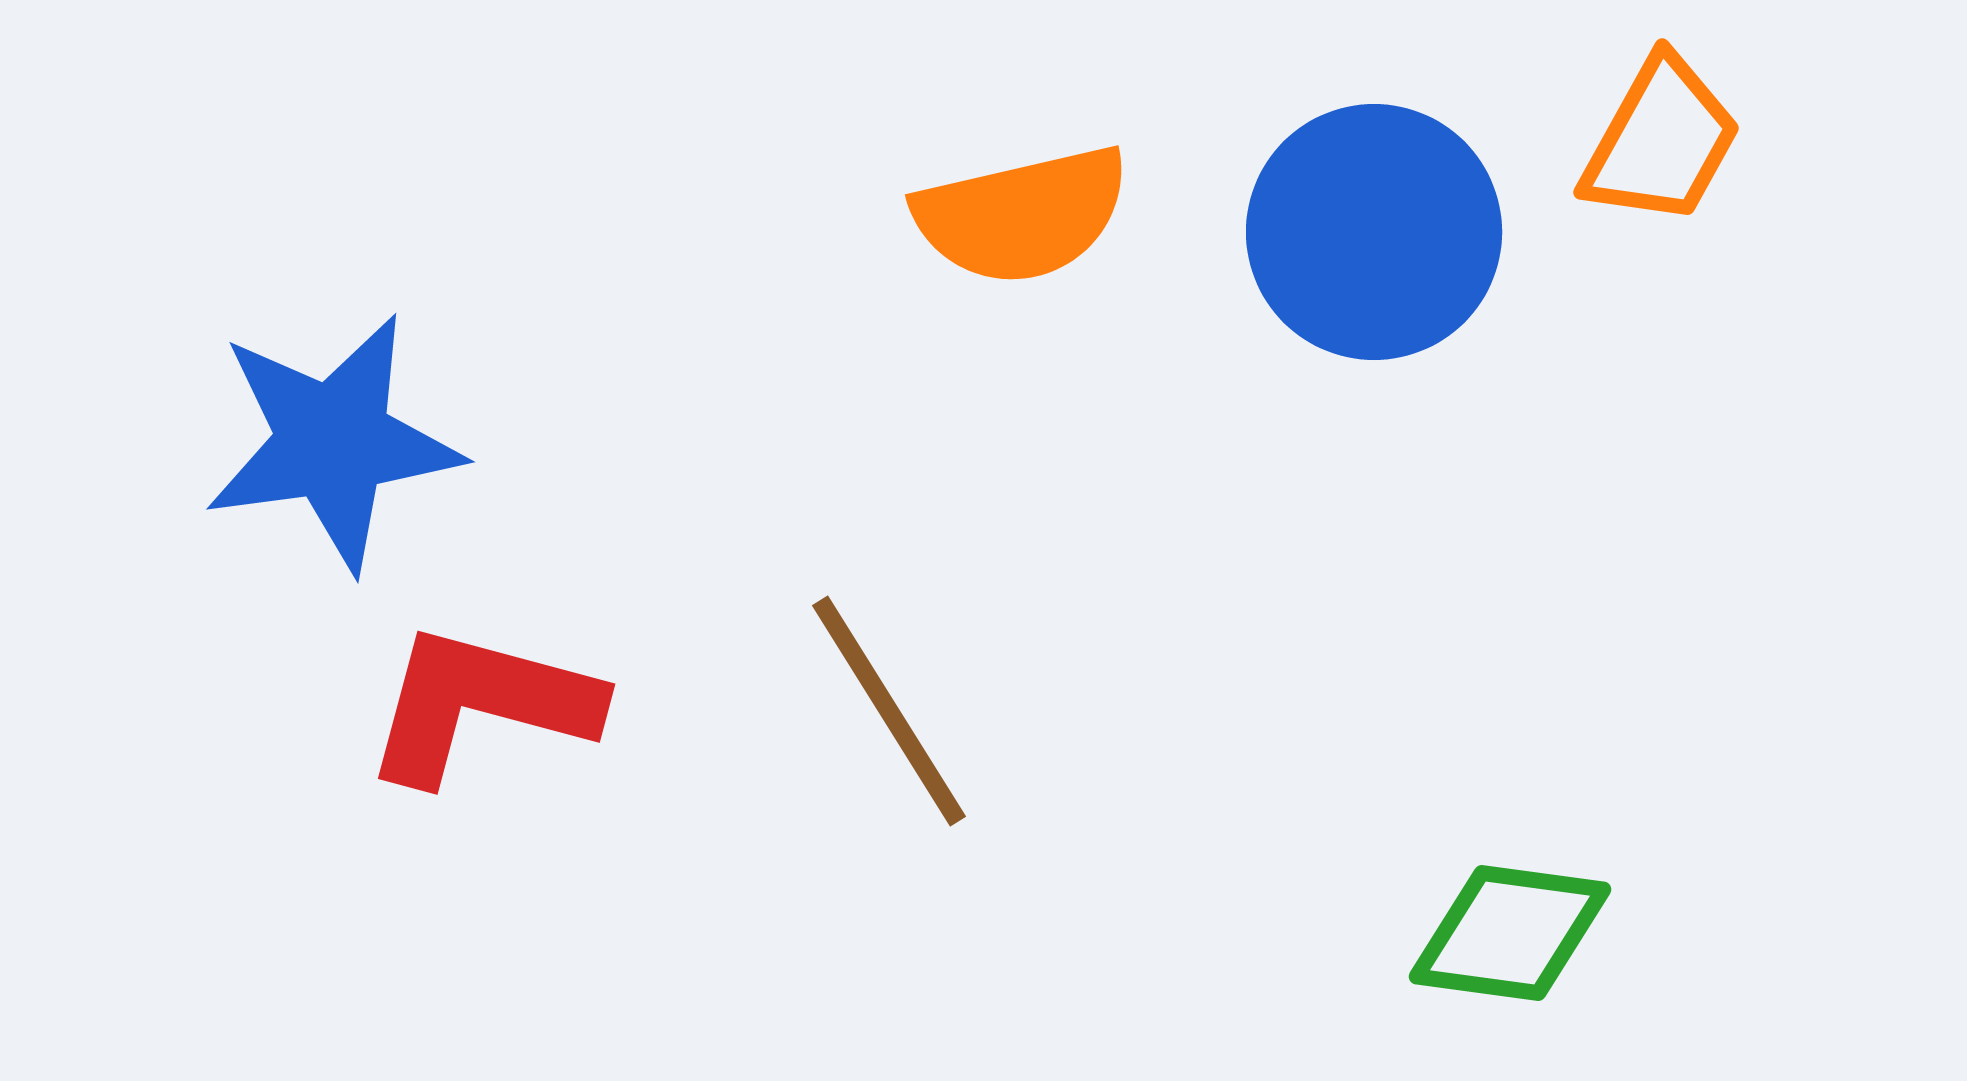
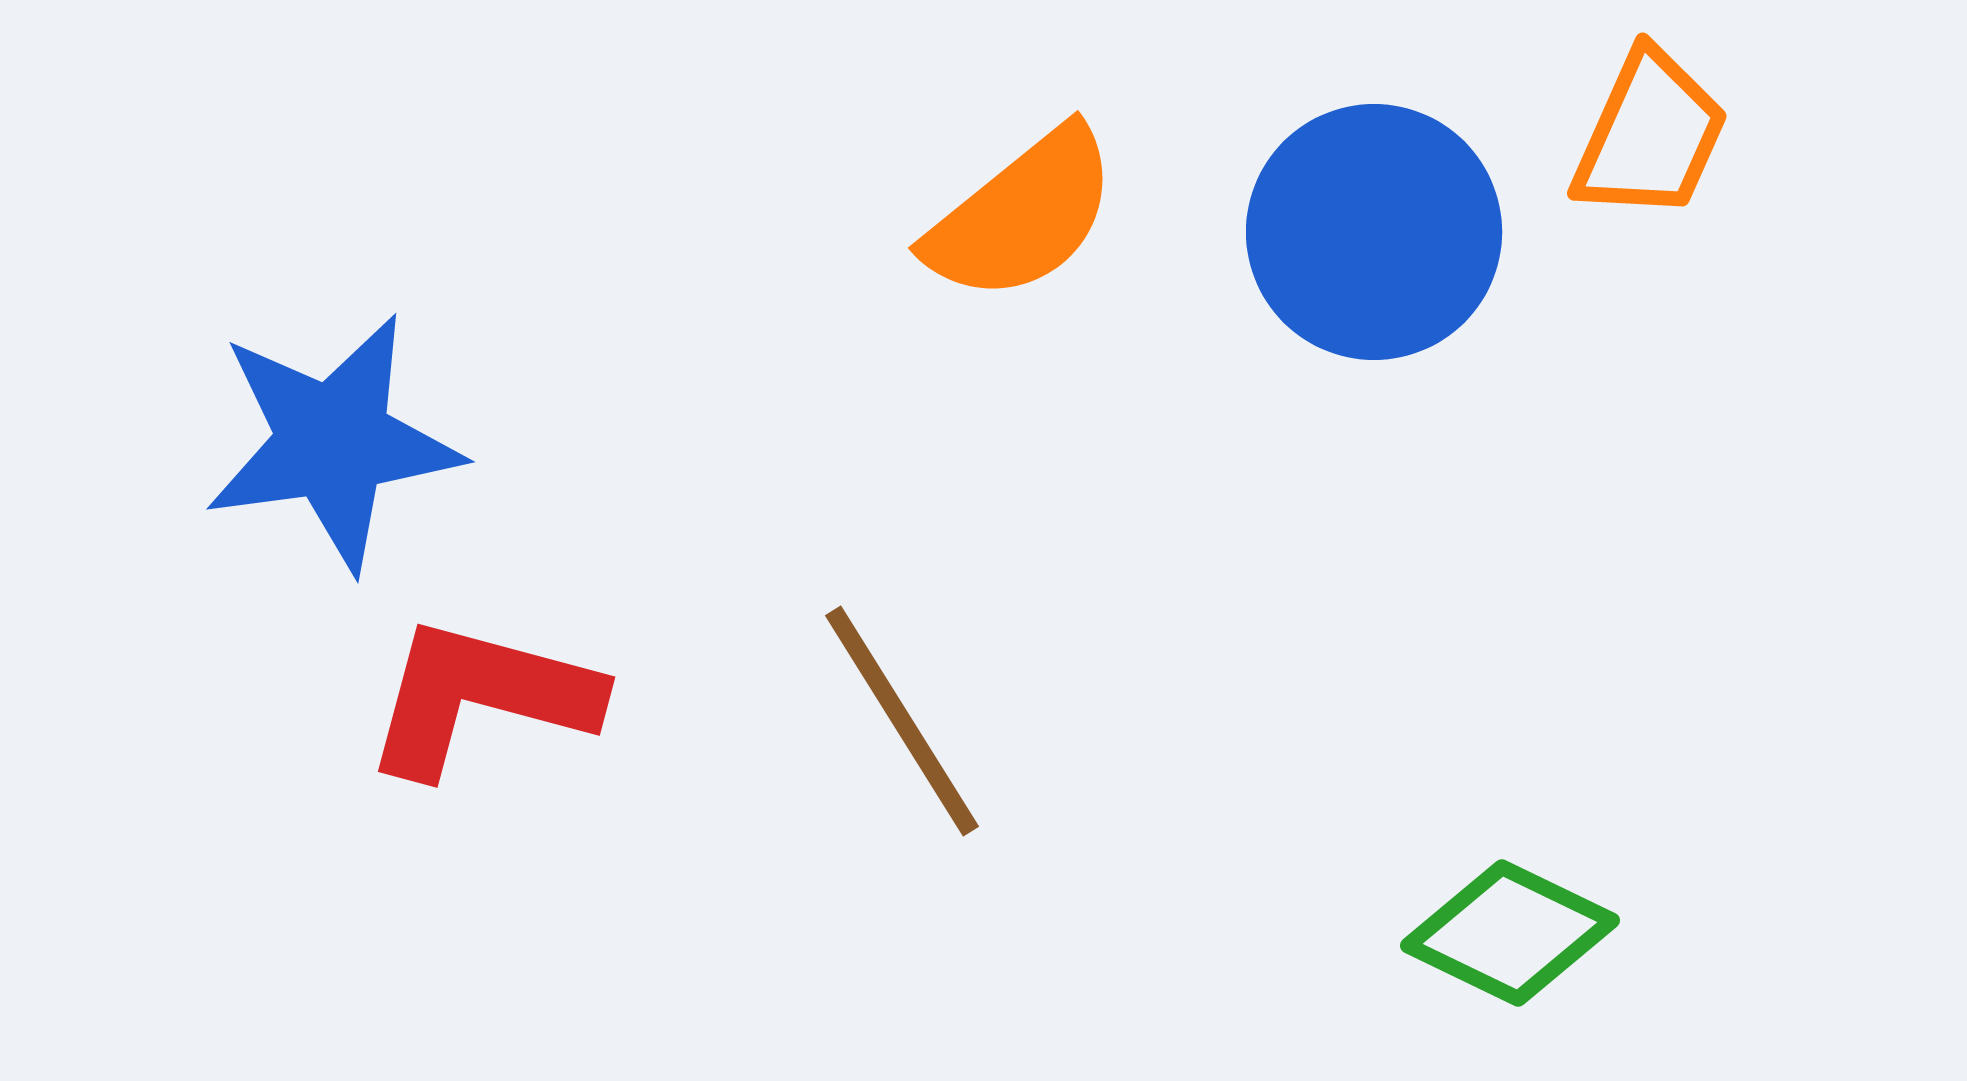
orange trapezoid: moved 11 px left, 6 px up; rotated 5 degrees counterclockwise
orange semicircle: rotated 26 degrees counterclockwise
red L-shape: moved 7 px up
brown line: moved 13 px right, 10 px down
green diamond: rotated 18 degrees clockwise
